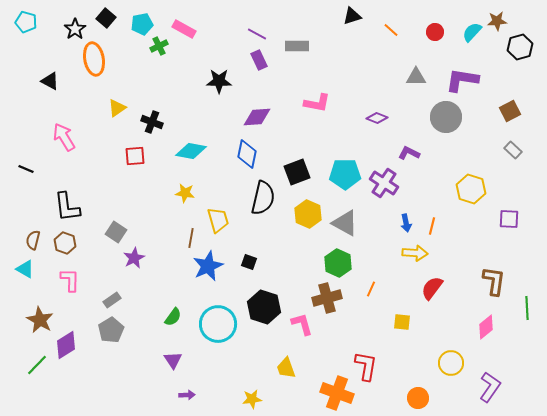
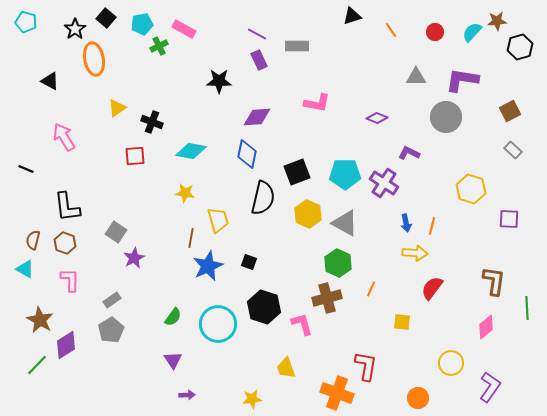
orange line at (391, 30): rotated 14 degrees clockwise
